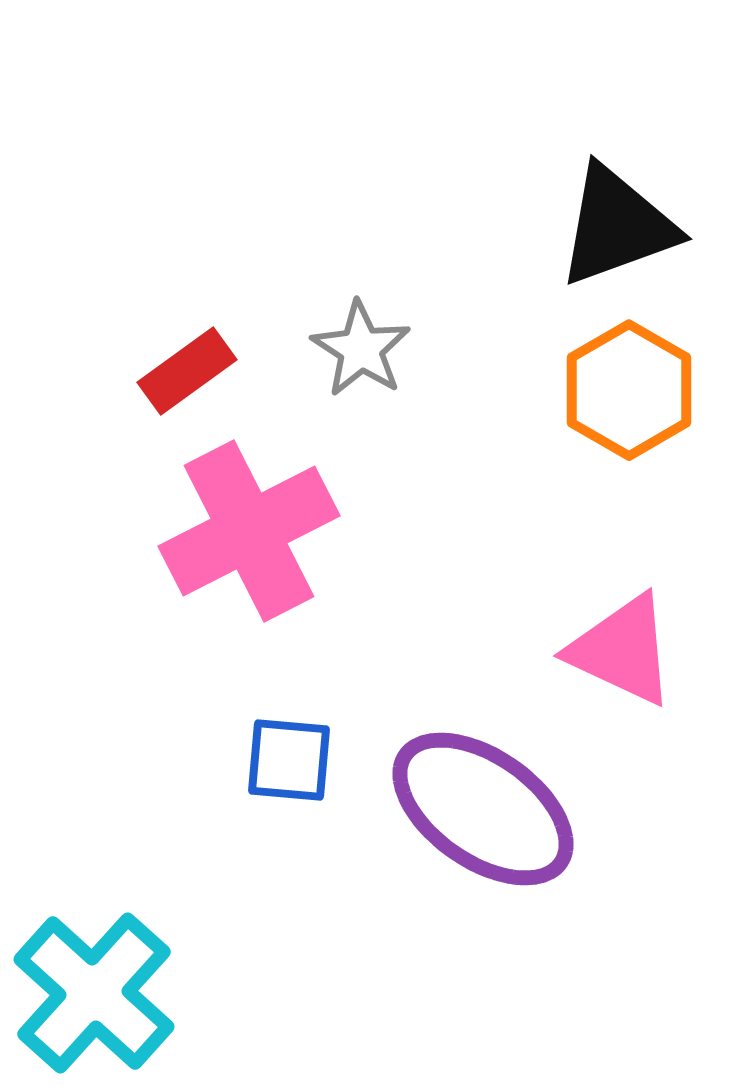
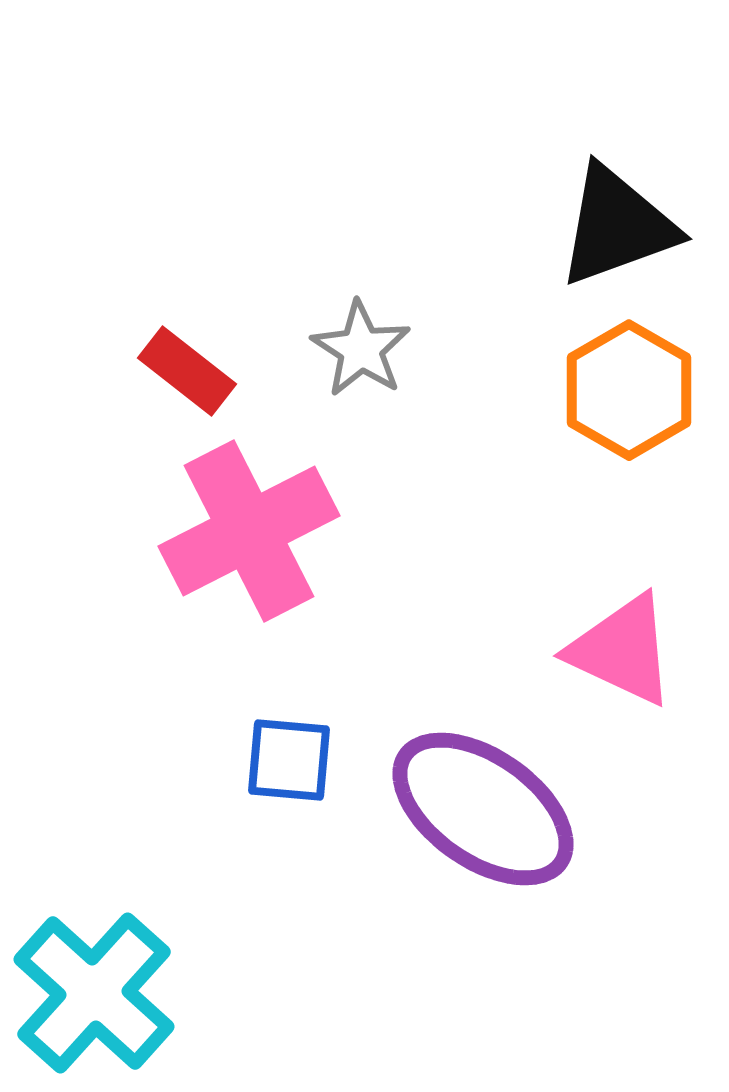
red rectangle: rotated 74 degrees clockwise
